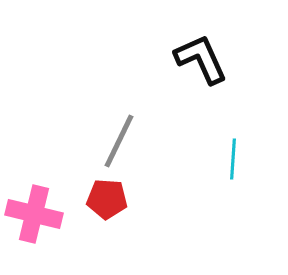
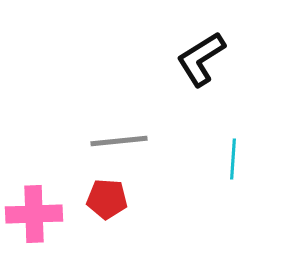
black L-shape: rotated 98 degrees counterclockwise
gray line: rotated 58 degrees clockwise
pink cross: rotated 16 degrees counterclockwise
